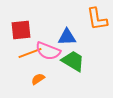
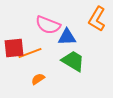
orange L-shape: rotated 40 degrees clockwise
red square: moved 7 px left, 18 px down
pink semicircle: moved 26 px up
